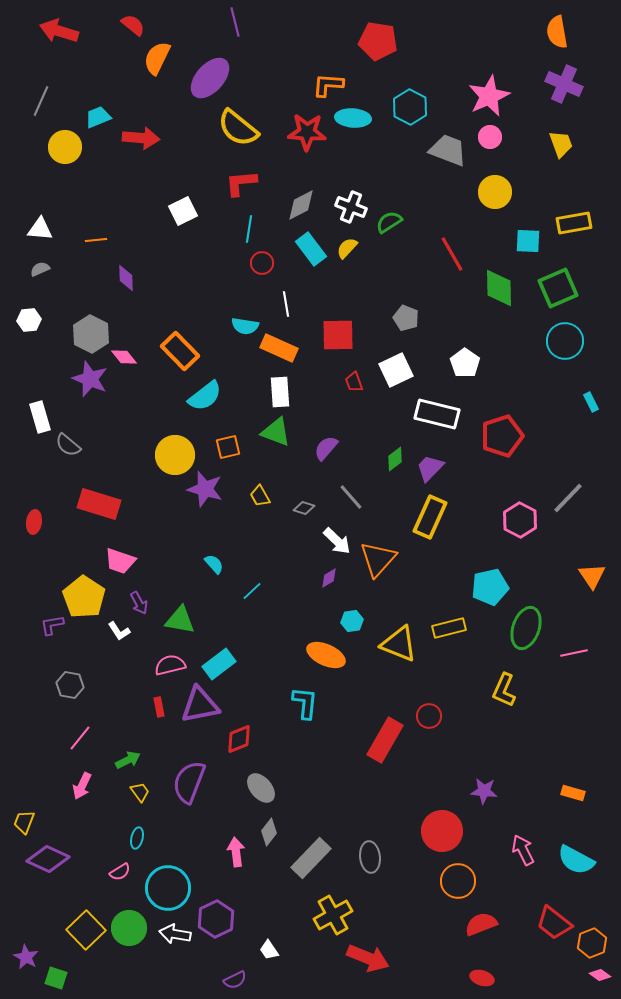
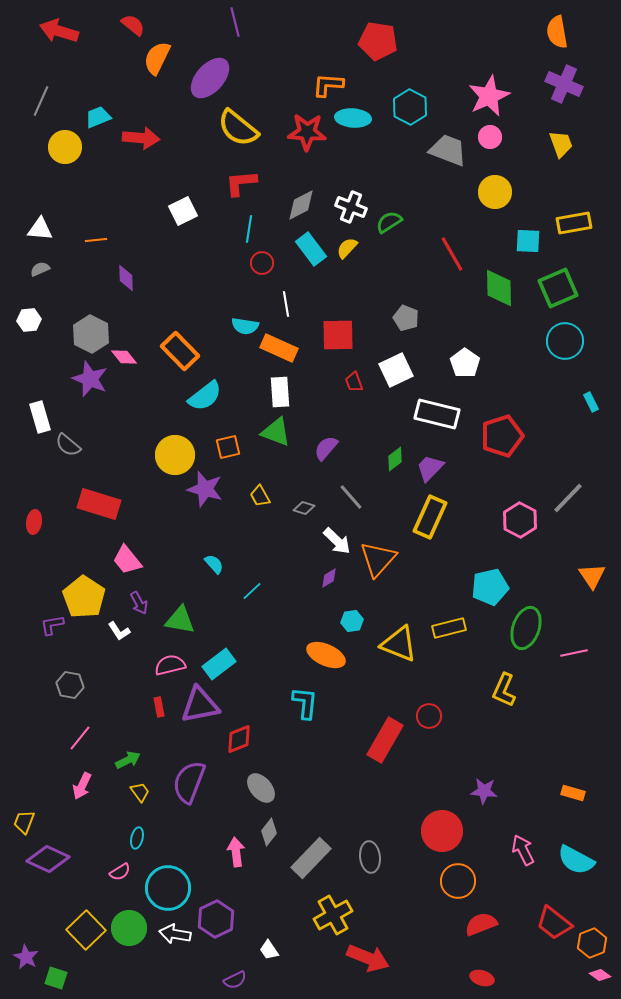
pink trapezoid at (120, 561): moved 7 px right, 1 px up; rotated 32 degrees clockwise
